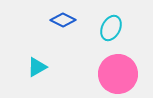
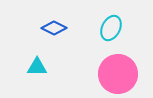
blue diamond: moved 9 px left, 8 px down
cyan triangle: rotated 30 degrees clockwise
